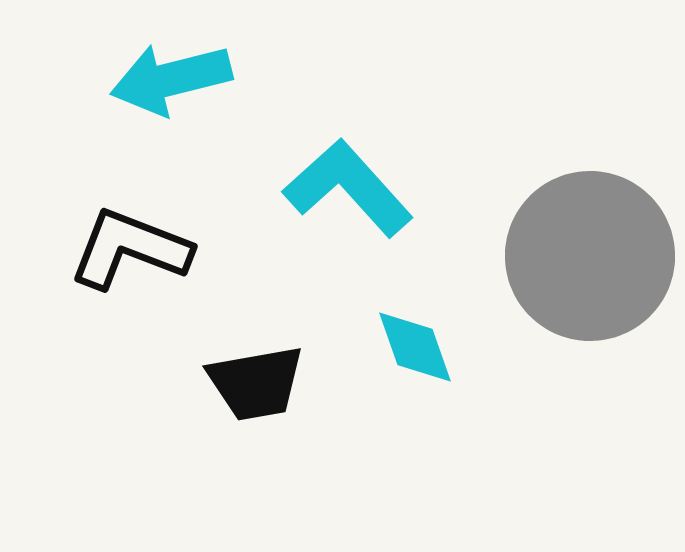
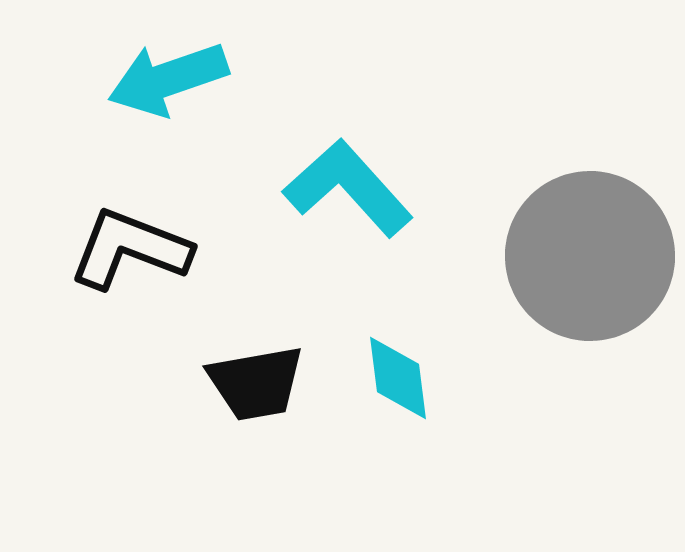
cyan arrow: moved 3 px left; rotated 5 degrees counterclockwise
cyan diamond: moved 17 px left, 31 px down; rotated 12 degrees clockwise
